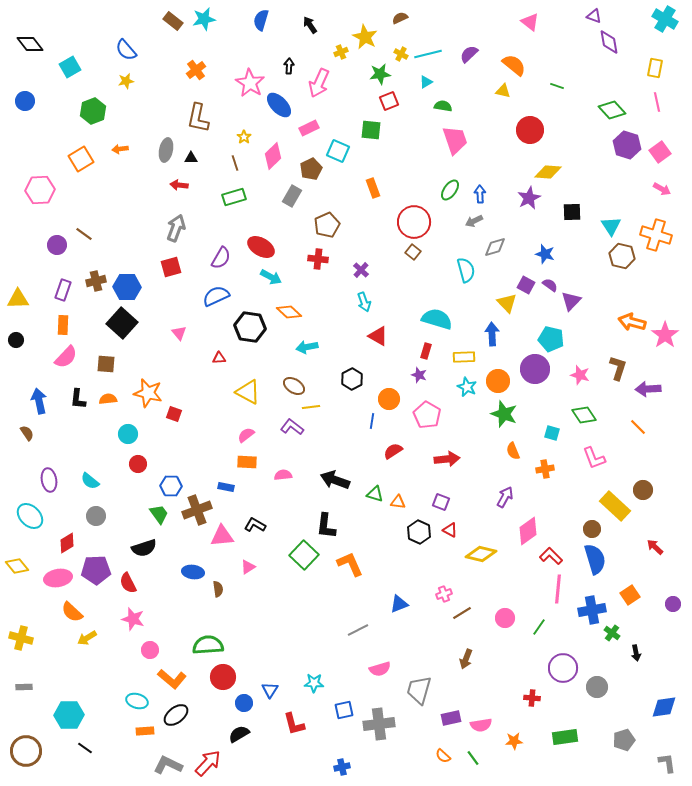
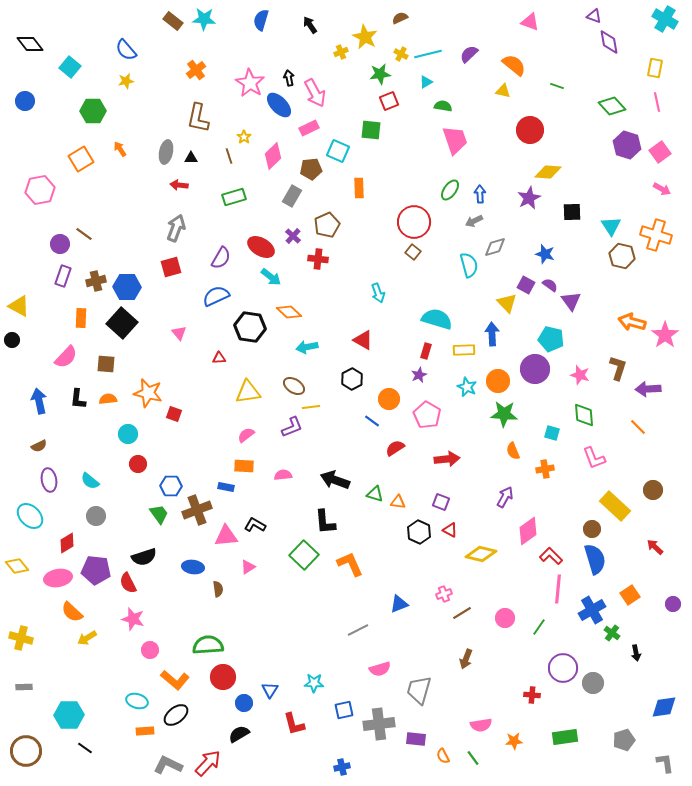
cyan star at (204, 19): rotated 15 degrees clockwise
pink triangle at (530, 22): rotated 18 degrees counterclockwise
black arrow at (289, 66): moved 12 px down; rotated 14 degrees counterclockwise
cyan square at (70, 67): rotated 20 degrees counterclockwise
pink arrow at (319, 83): moved 4 px left, 10 px down; rotated 52 degrees counterclockwise
green diamond at (612, 110): moved 4 px up
green hexagon at (93, 111): rotated 20 degrees clockwise
orange arrow at (120, 149): rotated 63 degrees clockwise
gray ellipse at (166, 150): moved 2 px down
brown line at (235, 163): moved 6 px left, 7 px up
brown pentagon at (311, 169): rotated 20 degrees clockwise
orange rectangle at (373, 188): moved 14 px left; rotated 18 degrees clockwise
pink hexagon at (40, 190): rotated 8 degrees counterclockwise
purple circle at (57, 245): moved 3 px right, 1 px up
purple cross at (361, 270): moved 68 px left, 34 px up
cyan semicircle at (466, 270): moved 3 px right, 5 px up
cyan arrow at (271, 277): rotated 10 degrees clockwise
purple rectangle at (63, 290): moved 14 px up
yellow triangle at (18, 299): moved 1 px right, 7 px down; rotated 30 degrees clockwise
purple triangle at (571, 301): rotated 20 degrees counterclockwise
cyan arrow at (364, 302): moved 14 px right, 9 px up
orange rectangle at (63, 325): moved 18 px right, 7 px up
red triangle at (378, 336): moved 15 px left, 4 px down
black circle at (16, 340): moved 4 px left
yellow rectangle at (464, 357): moved 7 px up
purple star at (419, 375): rotated 28 degrees clockwise
yellow triangle at (248, 392): rotated 36 degrees counterclockwise
green star at (504, 414): rotated 16 degrees counterclockwise
green diamond at (584, 415): rotated 30 degrees clockwise
blue line at (372, 421): rotated 63 degrees counterclockwise
purple L-shape at (292, 427): rotated 120 degrees clockwise
brown semicircle at (27, 433): moved 12 px right, 13 px down; rotated 98 degrees clockwise
red semicircle at (393, 451): moved 2 px right, 3 px up
orange rectangle at (247, 462): moved 3 px left, 4 px down
brown circle at (643, 490): moved 10 px right
black L-shape at (326, 526): moved 1 px left, 4 px up; rotated 12 degrees counterclockwise
pink triangle at (222, 536): moved 4 px right
black semicircle at (144, 548): moved 9 px down
purple pentagon at (96, 570): rotated 8 degrees clockwise
blue ellipse at (193, 572): moved 5 px up
blue cross at (592, 610): rotated 20 degrees counterclockwise
orange L-shape at (172, 679): moved 3 px right, 1 px down
gray circle at (597, 687): moved 4 px left, 4 px up
red cross at (532, 698): moved 3 px up
purple rectangle at (451, 718): moved 35 px left, 21 px down; rotated 18 degrees clockwise
orange semicircle at (443, 756): rotated 21 degrees clockwise
gray L-shape at (667, 763): moved 2 px left
